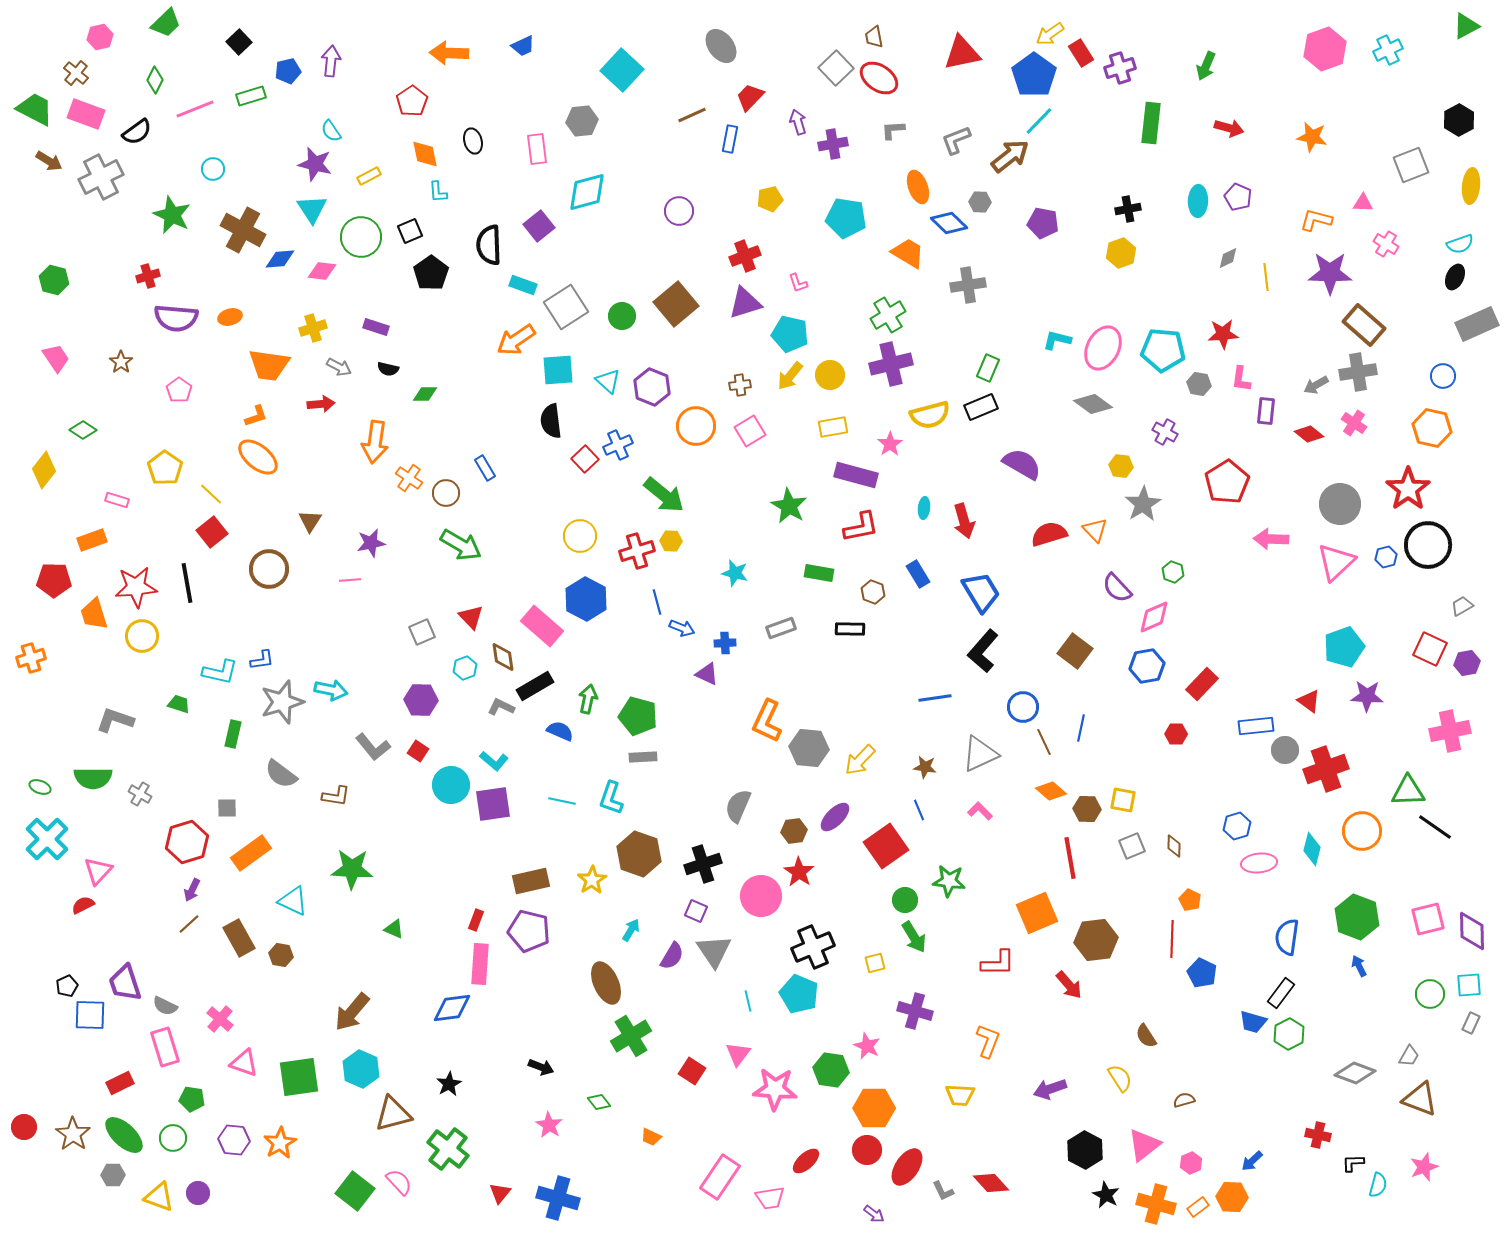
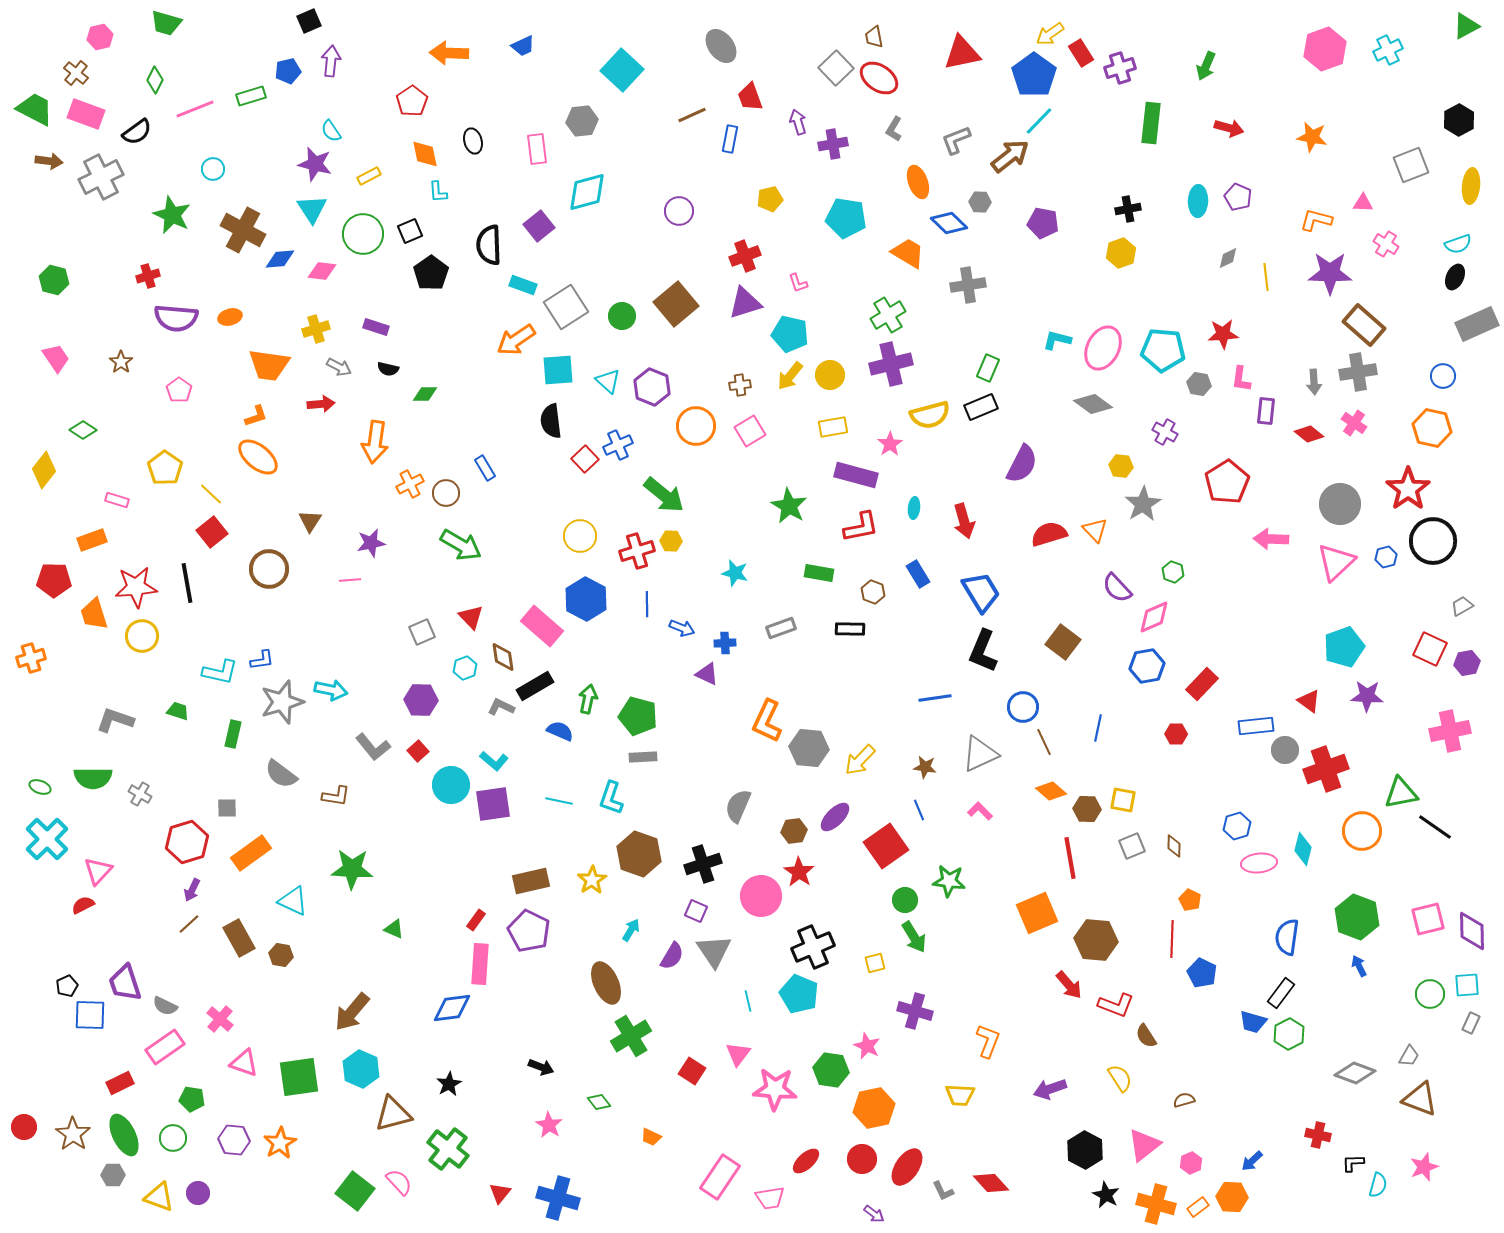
green trapezoid at (166, 23): rotated 60 degrees clockwise
black square at (239, 42): moved 70 px right, 21 px up; rotated 20 degrees clockwise
red trapezoid at (750, 97): rotated 64 degrees counterclockwise
gray L-shape at (893, 130): moved 1 px right, 1 px up; rotated 55 degrees counterclockwise
brown arrow at (49, 161): rotated 24 degrees counterclockwise
orange ellipse at (918, 187): moved 5 px up
green circle at (361, 237): moved 2 px right, 3 px up
cyan semicircle at (1460, 244): moved 2 px left
yellow cross at (313, 328): moved 3 px right, 1 px down
gray arrow at (1316, 385): moved 2 px left, 3 px up; rotated 65 degrees counterclockwise
purple semicircle at (1022, 464): rotated 87 degrees clockwise
orange cross at (409, 478): moved 1 px right, 6 px down; rotated 28 degrees clockwise
cyan ellipse at (924, 508): moved 10 px left
black circle at (1428, 545): moved 5 px right, 4 px up
blue line at (657, 602): moved 10 px left, 2 px down; rotated 15 degrees clockwise
black L-shape at (983, 651): rotated 18 degrees counterclockwise
brown square at (1075, 651): moved 12 px left, 9 px up
green trapezoid at (179, 704): moved 1 px left, 7 px down
blue line at (1081, 728): moved 17 px right
red square at (418, 751): rotated 15 degrees clockwise
green triangle at (1408, 791): moved 7 px left, 2 px down; rotated 9 degrees counterclockwise
cyan line at (562, 801): moved 3 px left
cyan diamond at (1312, 849): moved 9 px left
red rectangle at (476, 920): rotated 15 degrees clockwise
purple pentagon at (529, 931): rotated 12 degrees clockwise
brown hexagon at (1096, 940): rotated 12 degrees clockwise
red L-shape at (998, 963): moved 118 px right, 42 px down; rotated 21 degrees clockwise
cyan square at (1469, 985): moved 2 px left
pink rectangle at (165, 1047): rotated 72 degrees clockwise
orange hexagon at (874, 1108): rotated 12 degrees counterclockwise
green ellipse at (124, 1135): rotated 21 degrees clockwise
red circle at (867, 1150): moved 5 px left, 9 px down
